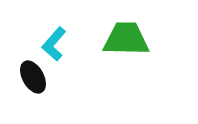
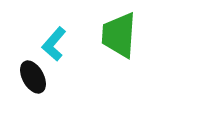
green trapezoid: moved 7 px left, 4 px up; rotated 87 degrees counterclockwise
